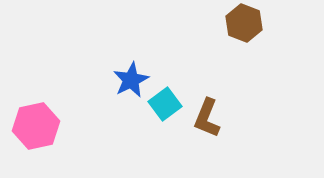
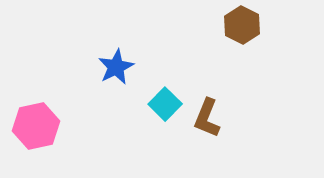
brown hexagon: moved 2 px left, 2 px down; rotated 6 degrees clockwise
blue star: moved 15 px left, 13 px up
cyan square: rotated 8 degrees counterclockwise
